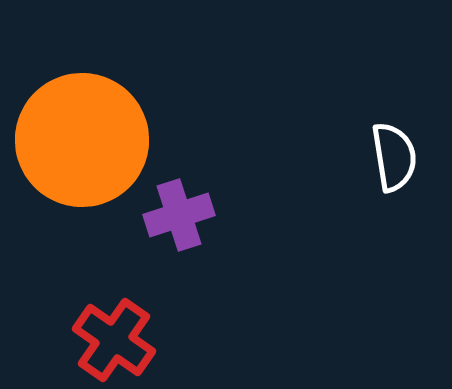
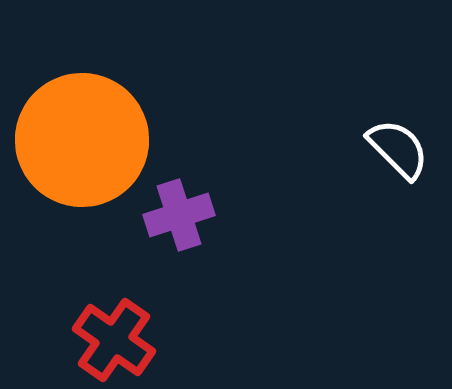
white semicircle: moved 4 px right, 8 px up; rotated 36 degrees counterclockwise
